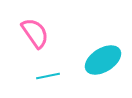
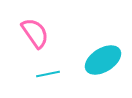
cyan line: moved 2 px up
